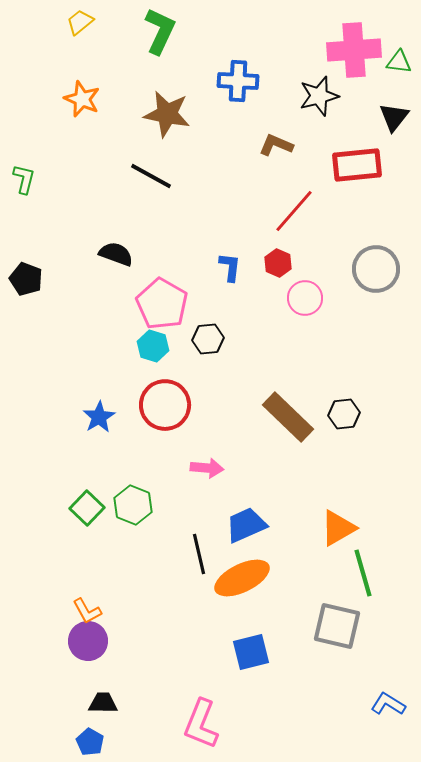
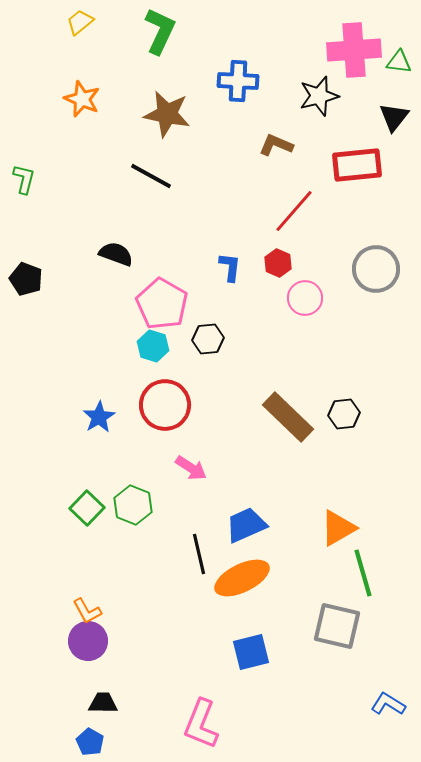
pink arrow at (207, 468): moved 16 px left; rotated 28 degrees clockwise
